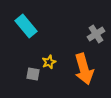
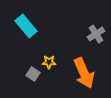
yellow star: rotated 24 degrees clockwise
orange arrow: moved 4 px down; rotated 8 degrees counterclockwise
gray square: rotated 24 degrees clockwise
